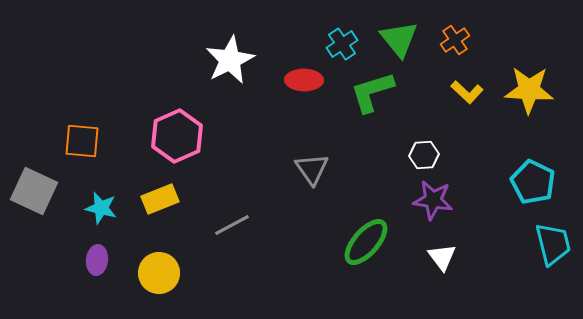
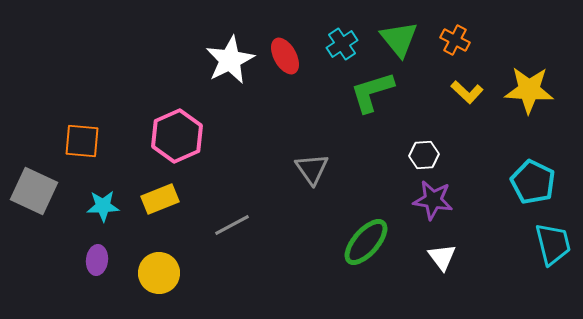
orange cross: rotated 28 degrees counterclockwise
red ellipse: moved 19 px left, 24 px up; rotated 60 degrees clockwise
cyan star: moved 2 px right, 2 px up; rotated 16 degrees counterclockwise
